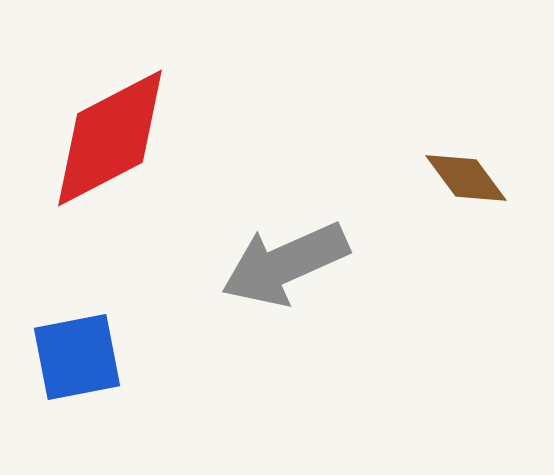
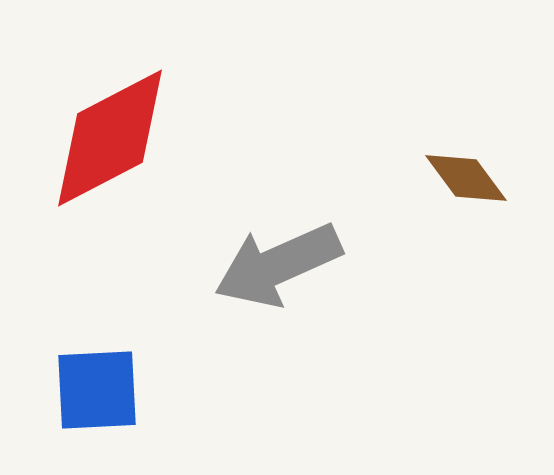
gray arrow: moved 7 px left, 1 px down
blue square: moved 20 px right, 33 px down; rotated 8 degrees clockwise
